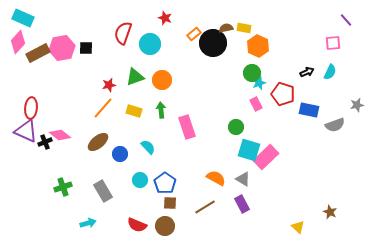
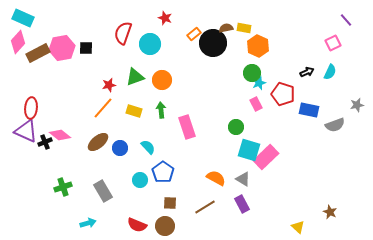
pink square at (333, 43): rotated 21 degrees counterclockwise
blue circle at (120, 154): moved 6 px up
blue pentagon at (165, 183): moved 2 px left, 11 px up
